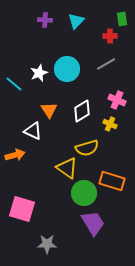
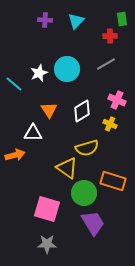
white triangle: moved 2 px down; rotated 24 degrees counterclockwise
orange rectangle: moved 1 px right
pink square: moved 25 px right
